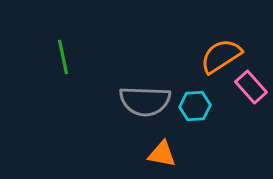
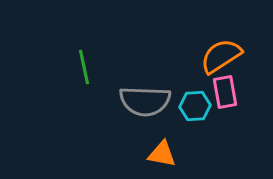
green line: moved 21 px right, 10 px down
pink rectangle: moved 26 px left, 5 px down; rotated 32 degrees clockwise
